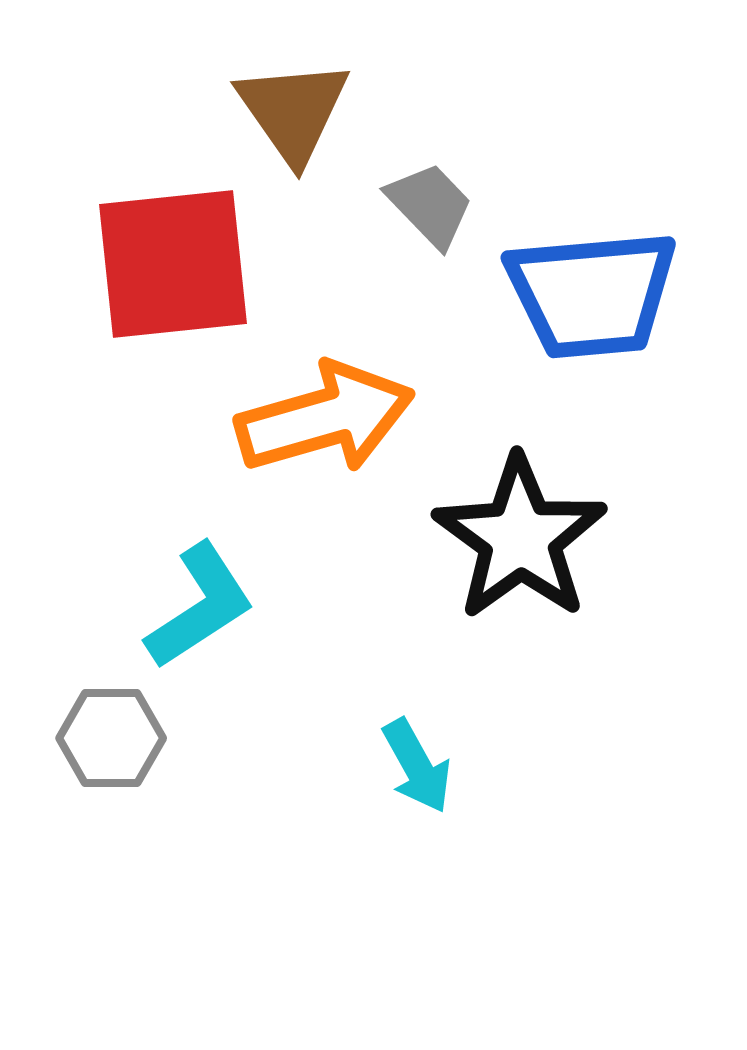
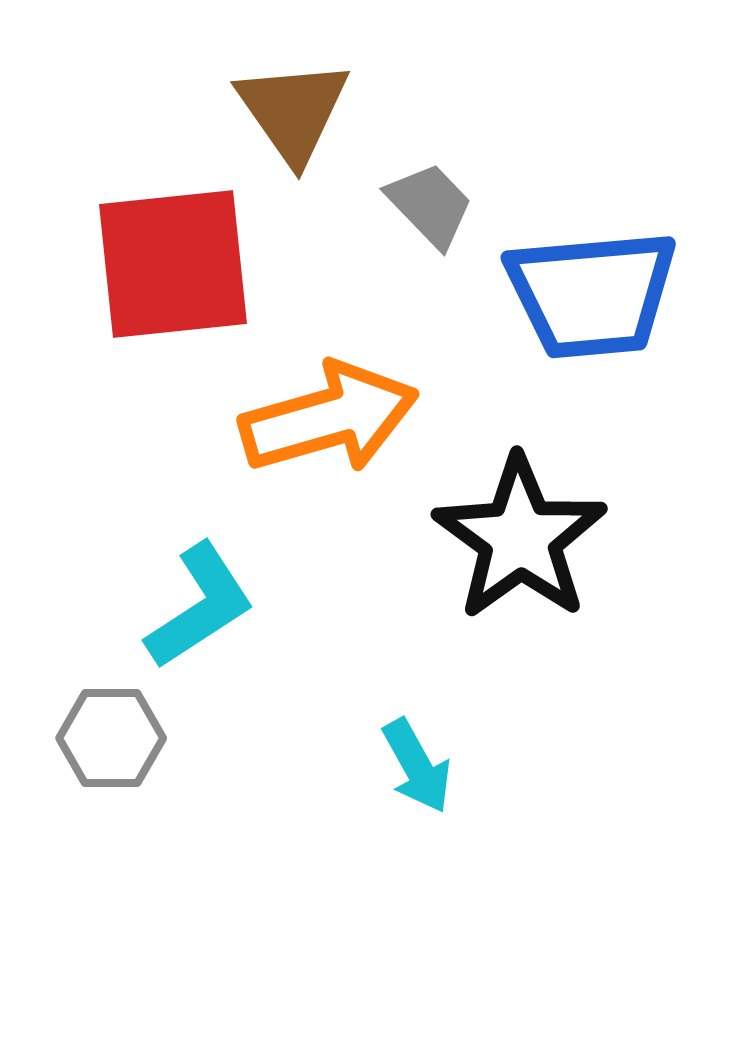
orange arrow: moved 4 px right
